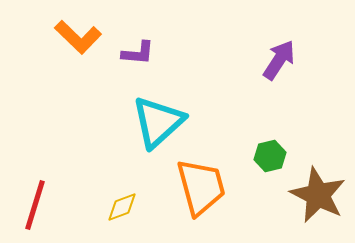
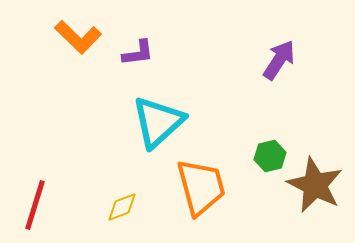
purple L-shape: rotated 12 degrees counterclockwise
brown star: moved 3 px left, 10 px up
